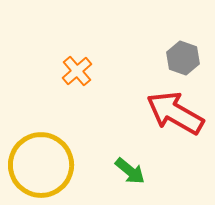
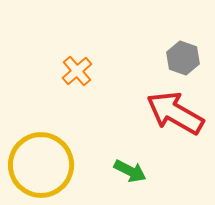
green arrow: rotated 12 degrees counterclockwise
